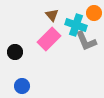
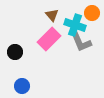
orange circle: moved 2 px left
cyan cross: moved 1 px left
gray L-shape: moved 5 px left, 1 px down
